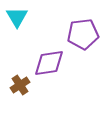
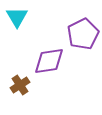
purple pentagon: rotated 20 degrees counterclockwise
purple diamond: moved 2 px up
